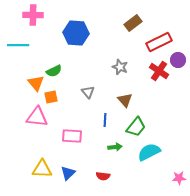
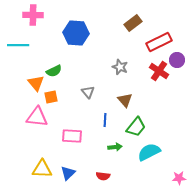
purple circle: moved 1 px left
